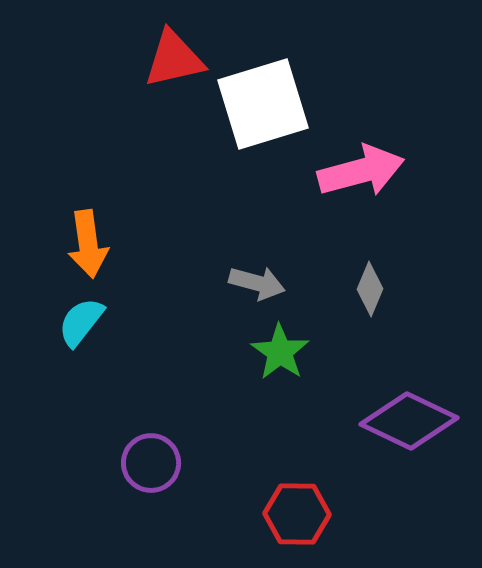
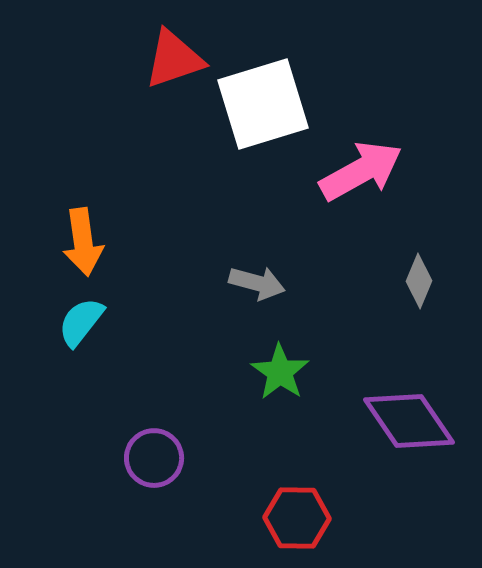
red triangle: rotated 6 degrees counterclockwise
pink arrow: rotated 14 degrees counterclockwise
orange arrow: moved 5 px left, 2 px up
gray diamond: moved 49 px right, 8 px up
green star: moved 20 px down
purple diamond: rotated 30 degrees clockwise
purple circle: moved 3 px right, 5 px up
red hexagon: moved 4 px down
